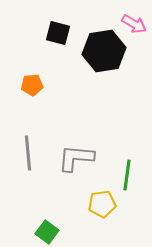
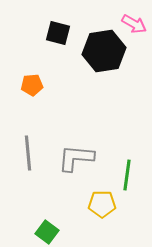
yellow pentagon: rotated 8 degrees clockwise
